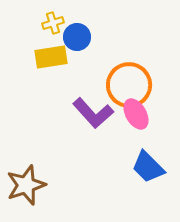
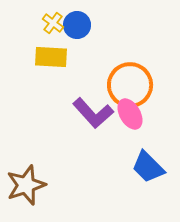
yellow cross: rotated 35 degrees counterclockwise
blue circle: moved 12 px up
yellow rectangle: rotated 12 degrees clockwise
orange circle: moved 1 px right
pink ellipse: moved 6 px left
